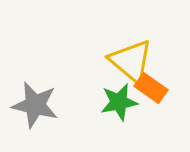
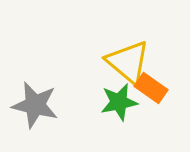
yellow triangle: moved 3 px left, 1 px down
